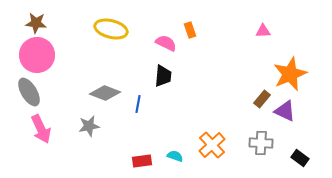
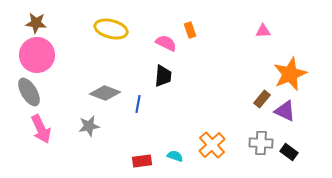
black rectangle: moved 11 px left, 6 px up
